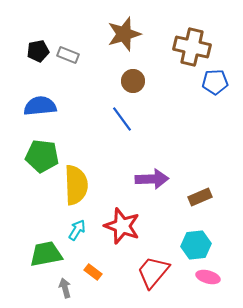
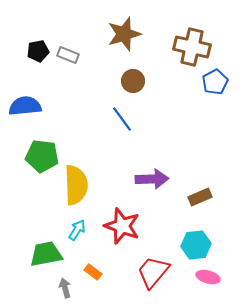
blue pentagon: rotated 25 degrees counterclockwise
blue semicircle: moved 15 px left
